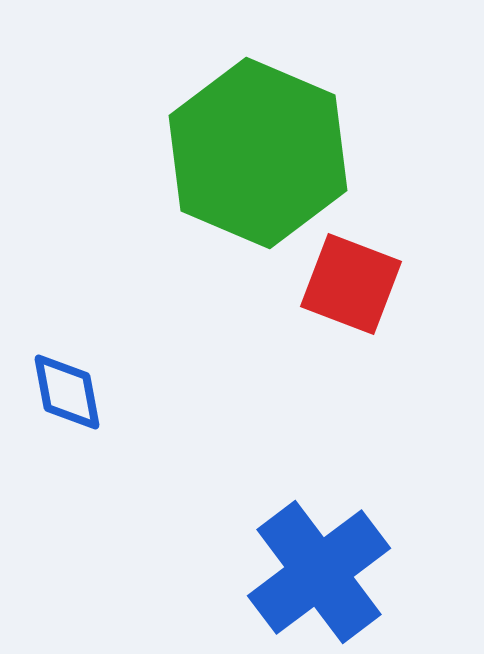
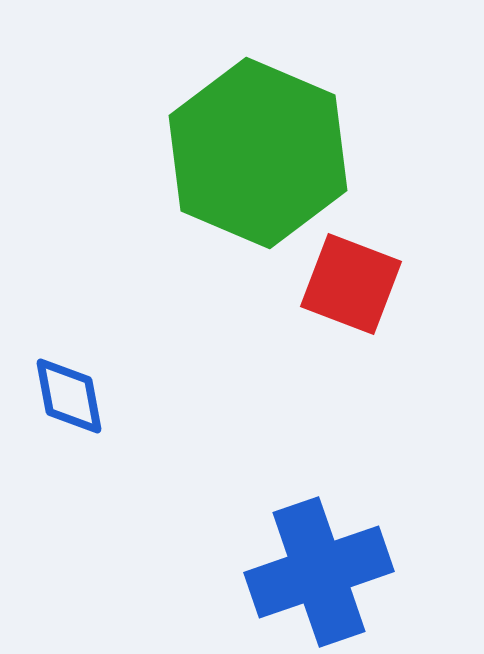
blue diamond: moved 2 px right, 4 px down
blue cross: rotated 18 degrees clockwise
